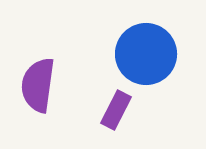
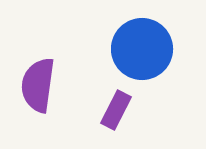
blue circle: moved 4 px left, 5 px up
